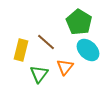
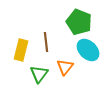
green pentagon: rotated 10 degrees counterclockwise
brown line: rotated 42 degrees clockwise
